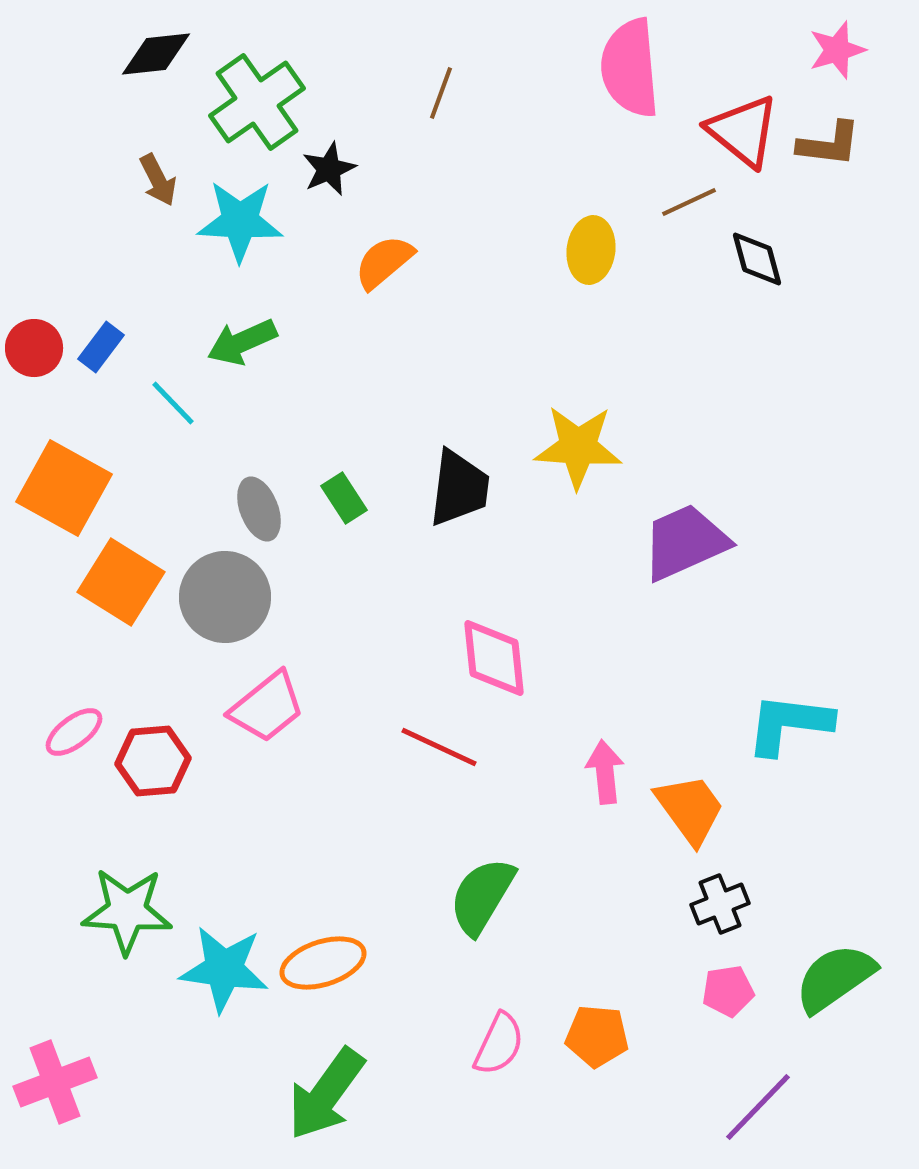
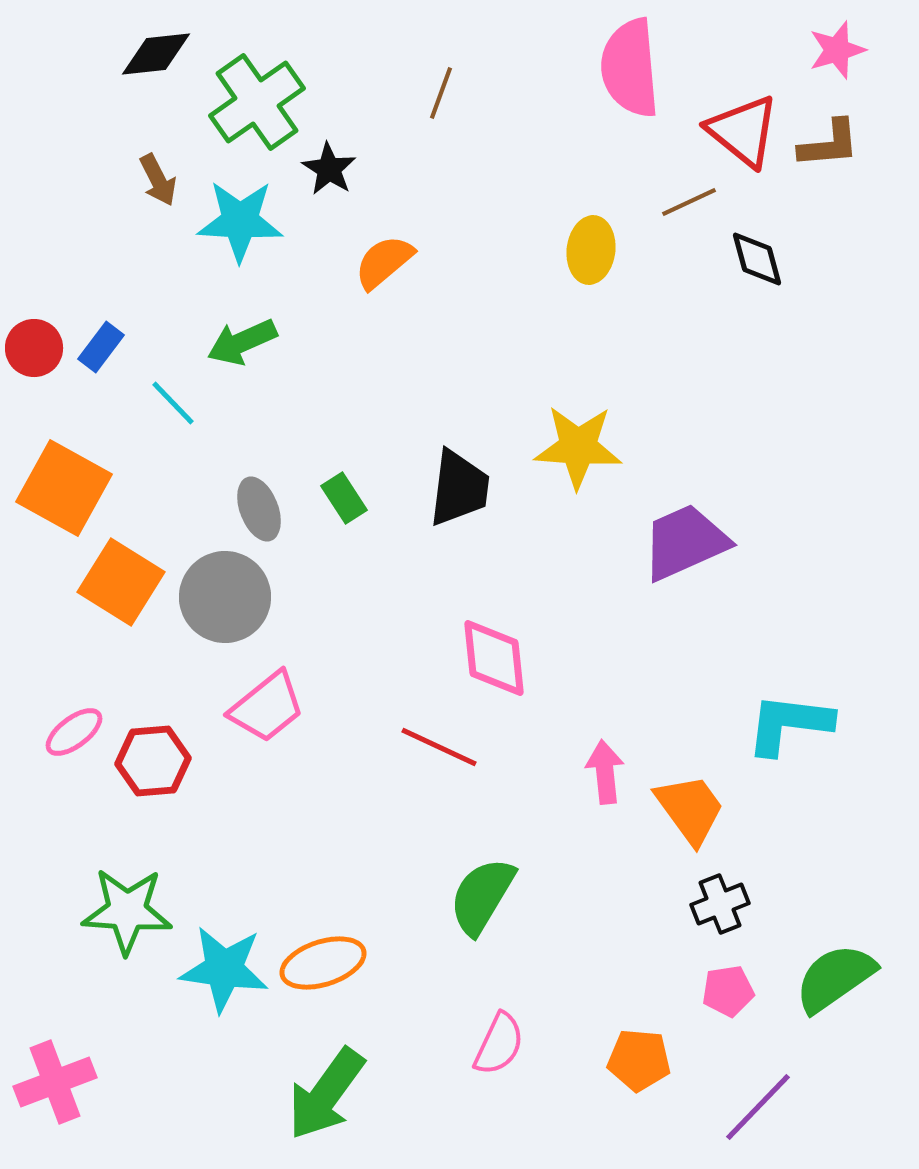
brown L-shape at (829, 144): rotated 12 degrees counterclockwise
black star at (329, 169): rotated 16 degrees counterclockwise
orange pentagon at (597, 1036): moved 42 px right, 24 px down
